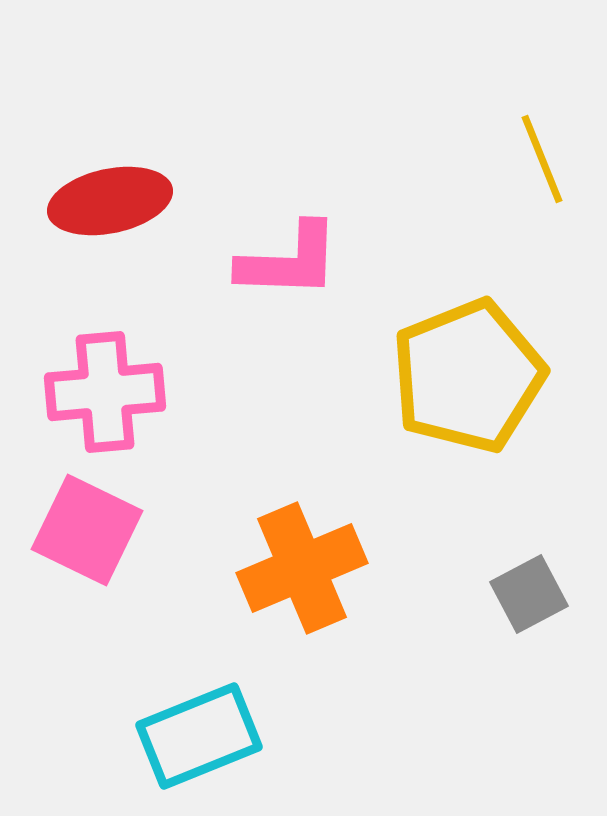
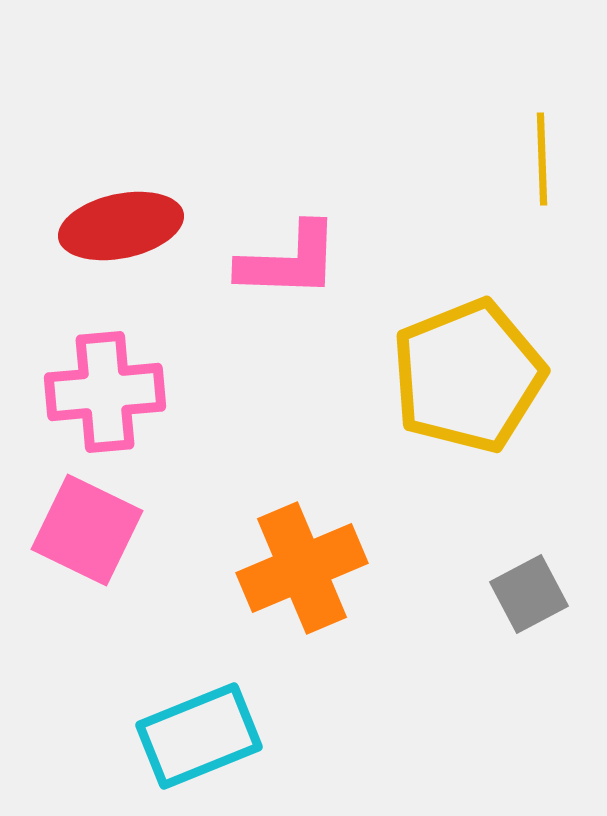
yellow line: rotated 20 degrees clockwise
red ellipse: moved 11 px right, 25 px down
